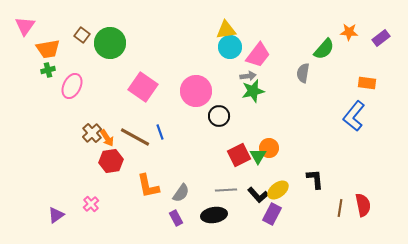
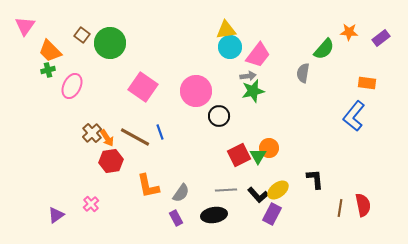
orange trapezoid at (48, 49): moved 2 px right, 2 px down; rotated 55 degrees clockwise
